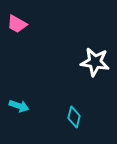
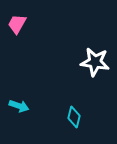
pink trapezoid: rotated 90 degrees clockwise
